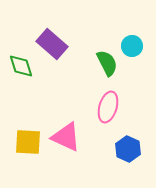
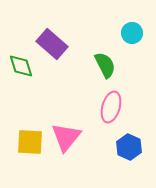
cyan circle: moved 13 px up
green semicircle: moved 2 px left, 2 px down
pink ellipse: moved 3 px right
pink triangle: rotated 44 degrees clockwise
yellow square: moved 2 px right
blue hexagon: moved 1 px right, 2 px up
